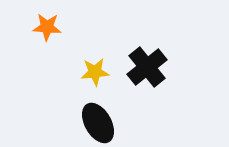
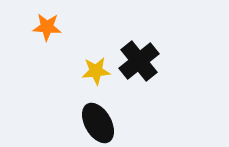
black cross: moved 8 px left, 6 px up
yellow star: moved 1 px right, 1 px up
